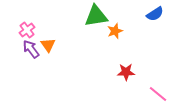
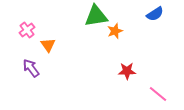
purple arrow: moved 19 px down
red star: moved 1 px right, 1 px up
